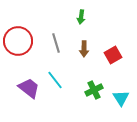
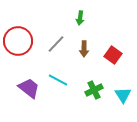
green arrow: moved 1 px left, 1 px down
gray line: moved 1 px down; rotated 60 degrees clockwise
red square: rotated 24 degrees counterclockwise
cyan line: moved 3 px right; rotated 24 degrees counterclockwise
cyan triangle: moved 2 px right, 3 px up
